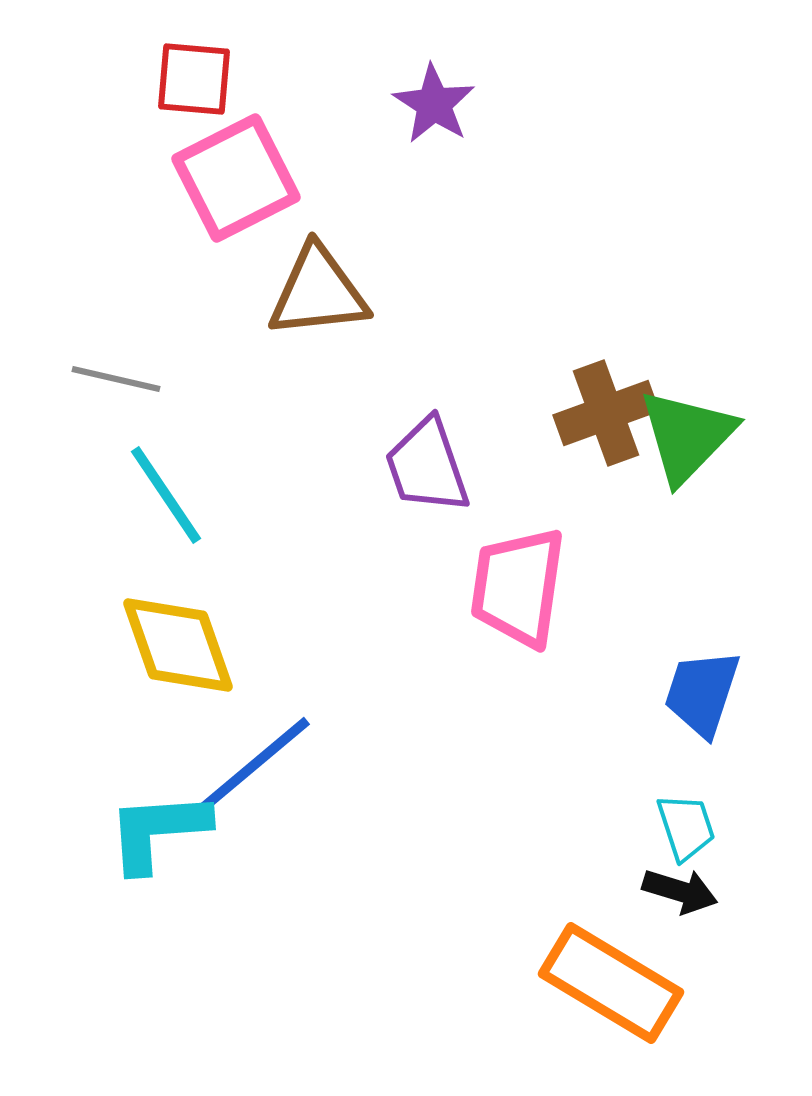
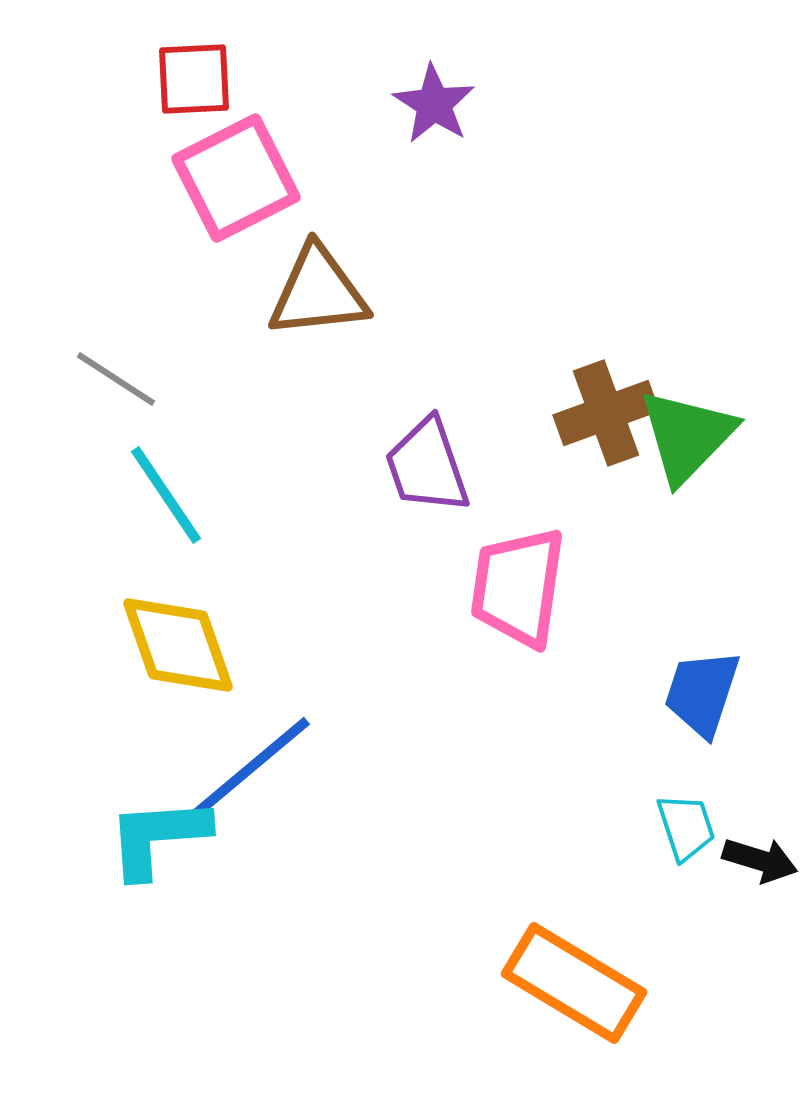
red square: rotated 8 degrees counterclockwise
gray line: rotated 20 degrees clockwise
cyan L-shape: moved 6 px down
black arrow: moved 80 px right, 31 px up
orange rectangle: moved 37 px left
